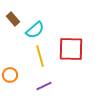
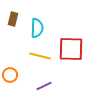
brown rectangle: rotated 56 degrees clockwise
cyan semicircle: moved 2 px right, 2 px up; rotated 48 degrees counterclockwise
yellow line: rotated 60 degrees counterclockwise
